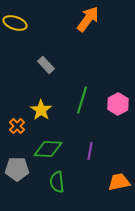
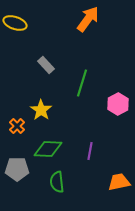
green line: moved 17 px up
